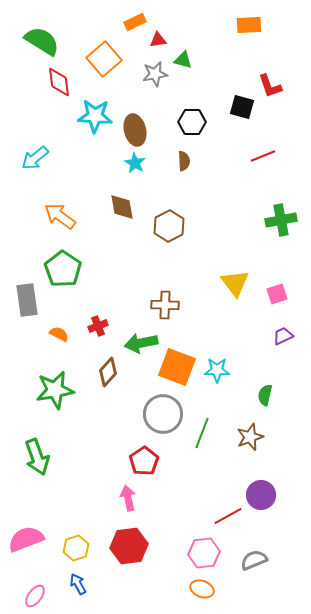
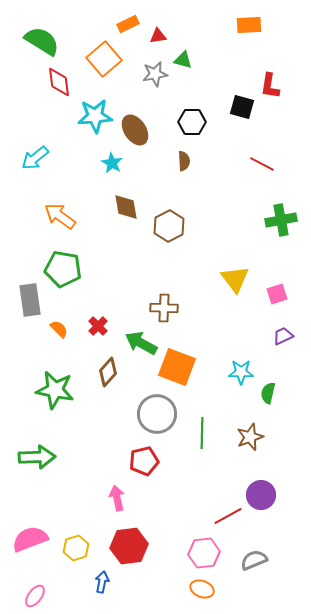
orange rectangle at (135, 22): moved 7 px left, 2 px down
red triangle at (158, 40): moved 4 px up
red L-shape at (270, 86): rotated 28 degrees clockwise
cyan star at (95, 116): rotated 8 degrees counterclockwise
brown ellipse at (135, 130): rotated 20 degrees counterclockwise
red line at (263, 156): moved 1 px left, 8 px down; rotated 50 degrees clockwise
cyan star at (135, 163): moved 23 px left
brown diamond at (122, 207): moved 4 px right
green pentagon at (63, 269): rotated 24 degrees counterclockwise
yellow triangle at (235, 283): moved 4 px up
gray rectangle at (27, 300): moved 3 px right
brown cross at (165, 305): moved 1 px left, 3 px down
red cross at (98, 326): rotated 24 degrees counterclockwise
orange semicircle at (59, 334): moved 5 px up; rotated 18 degrees clockwise
green arrow at (141, 343): rotated 40 degrees clockwise
cyan star at (217, 370): moved 24 px right, 2 px down
green star at (55, 390): rotated 21 degrees clockwise
green semicircle at (265, 395): moved 3 px right, 2 px up
gray circle at (163, 414): moved 6 px left
green line at (202, 433): rotated 20 degrees counterclockwise
green arrow at (37, 457): rotated 72 degrees counterclockwise
red pentagon at (144, 461): rotated 20 degrees clockwise
pink arrow at (128, 498): moved 11 px left
pink semicircle at (26, 539): moved 4 px right
blue arrow at (78, 584): moved 24 px right, 2 px up; rotated 40 degrees clockwise
